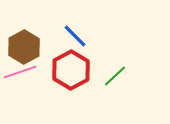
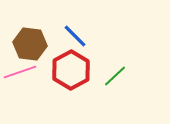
brown hexagon: moved 6 px right, 3 px up; rotated 24 degrees counterclockwise
